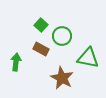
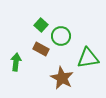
green circle: moved 1 px left
green triangle: rotated 20 degrees counterclockwise
